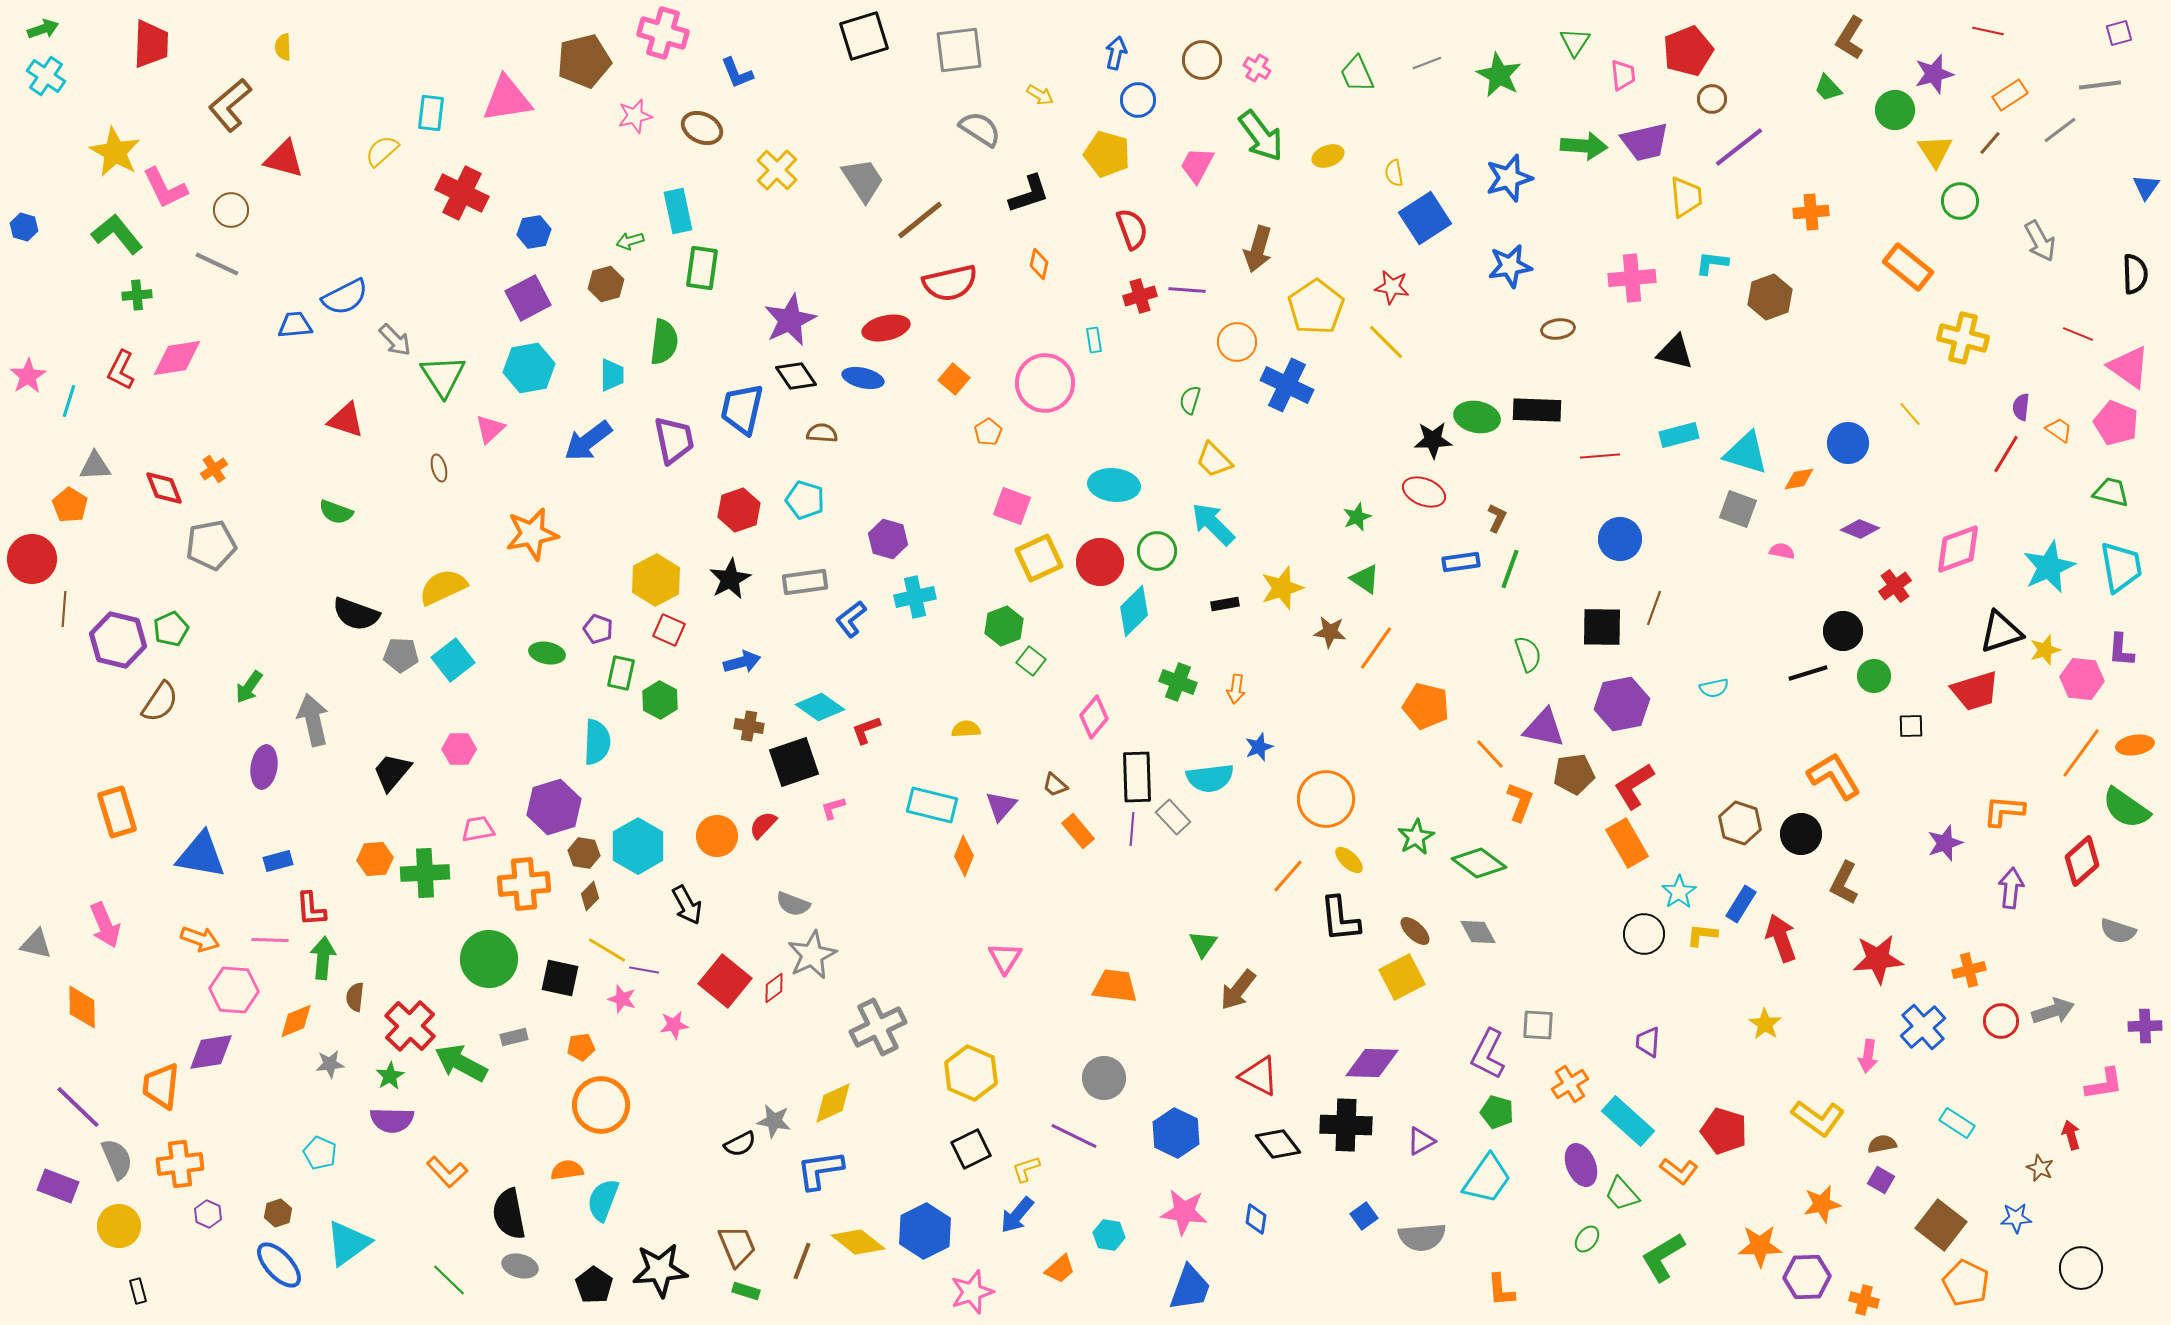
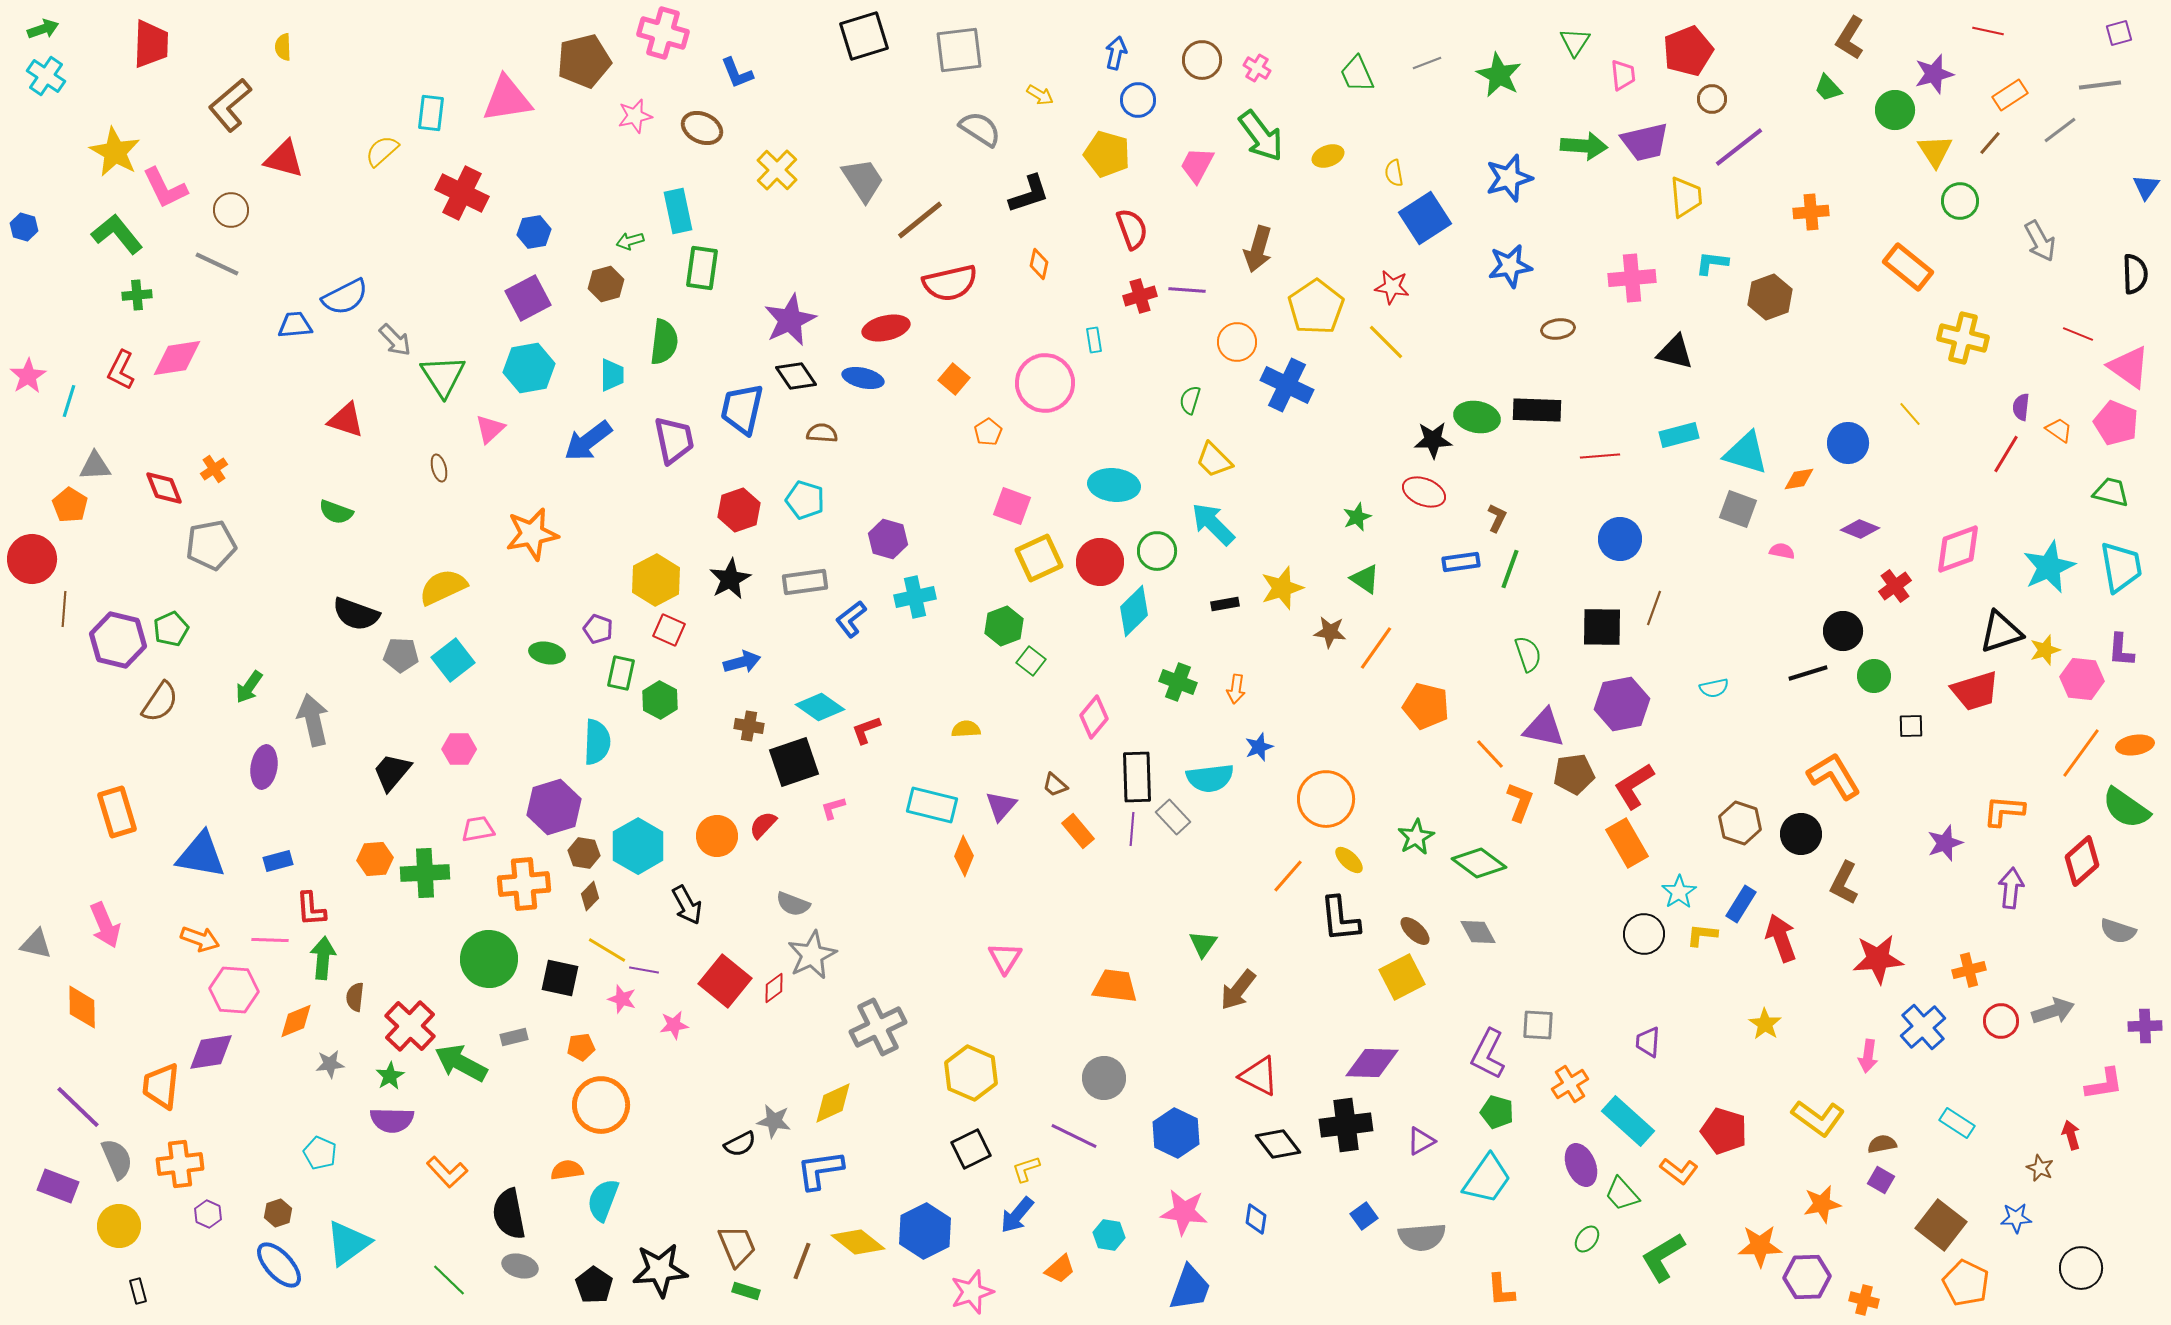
black cross at (1346, 1125): rotated 9 degrees counterclockwise
